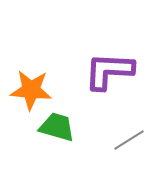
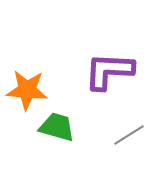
orange star: moved 4 px left
gray line: moved 5 px up
